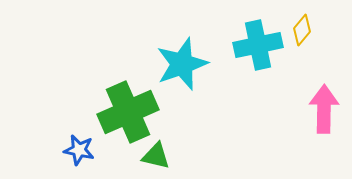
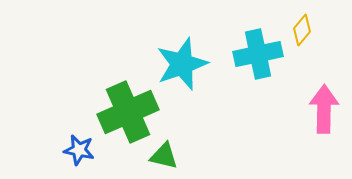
cyan cross: moved 9 px down
green triangle: moved 8 px right
